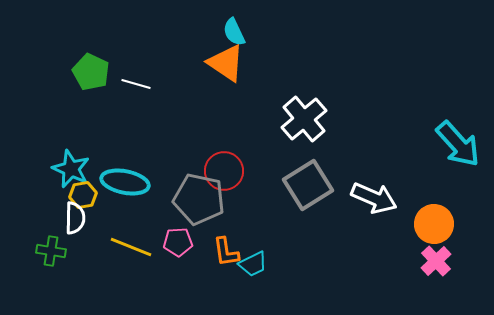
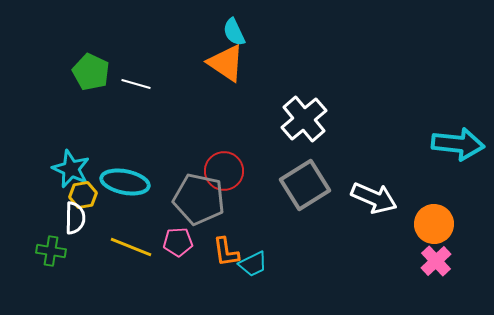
cyan arrow: rotated 42 degrees counterclockwise
gray square: moved 3 px left
